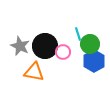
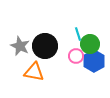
pink circle: moved 13 px right, 4 px down
